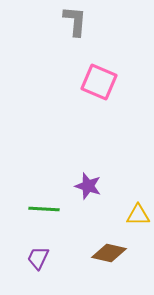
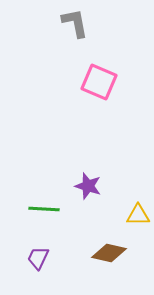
gray L-shape: moved 2 px down; rotated 16 degrees counterclockwise
